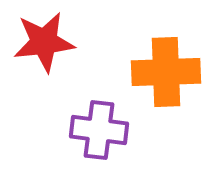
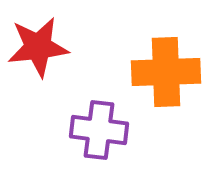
red star: moved 6 px left, 5 px down
